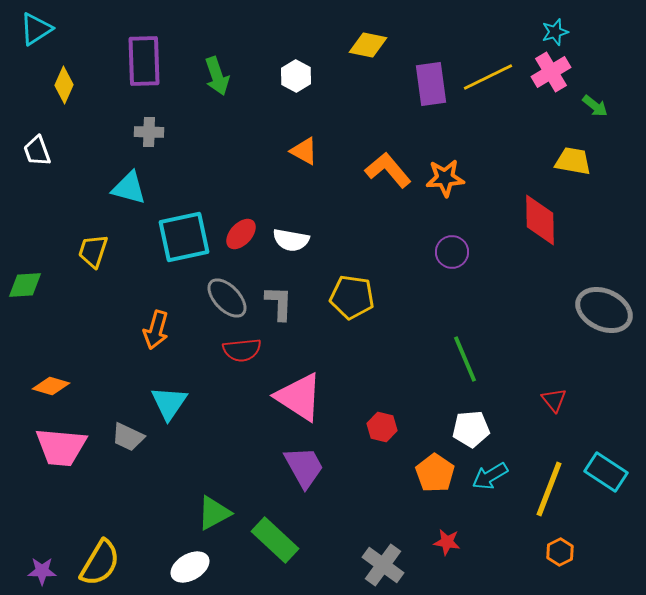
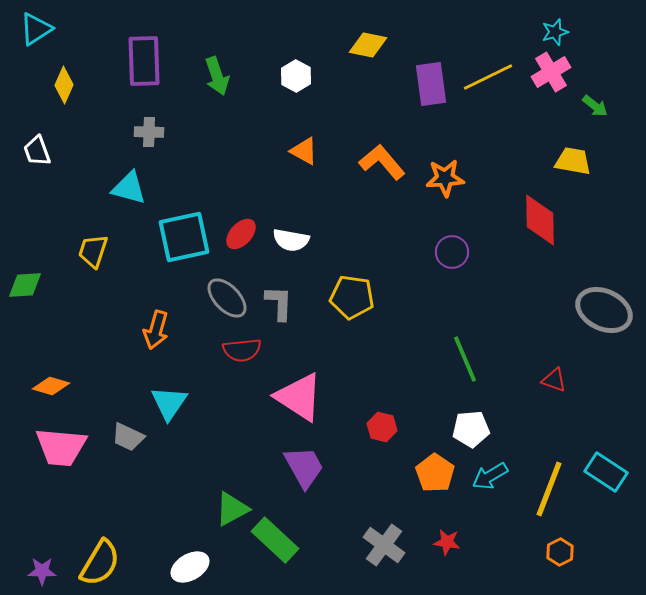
orange L-shape at (388, 170): moved 6 px left, 8 px up
red triangle at (554, 400): moved 20 px up; rotated 32 degrees counterclockwise
green triangle at (214, 513): moved 18 px right, 4 px up
gray cross at (383, 565): moved 1 px right, 20 px up
